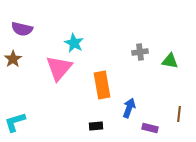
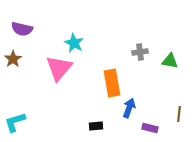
orange rectangle: moved 10 px right, 2 px up
